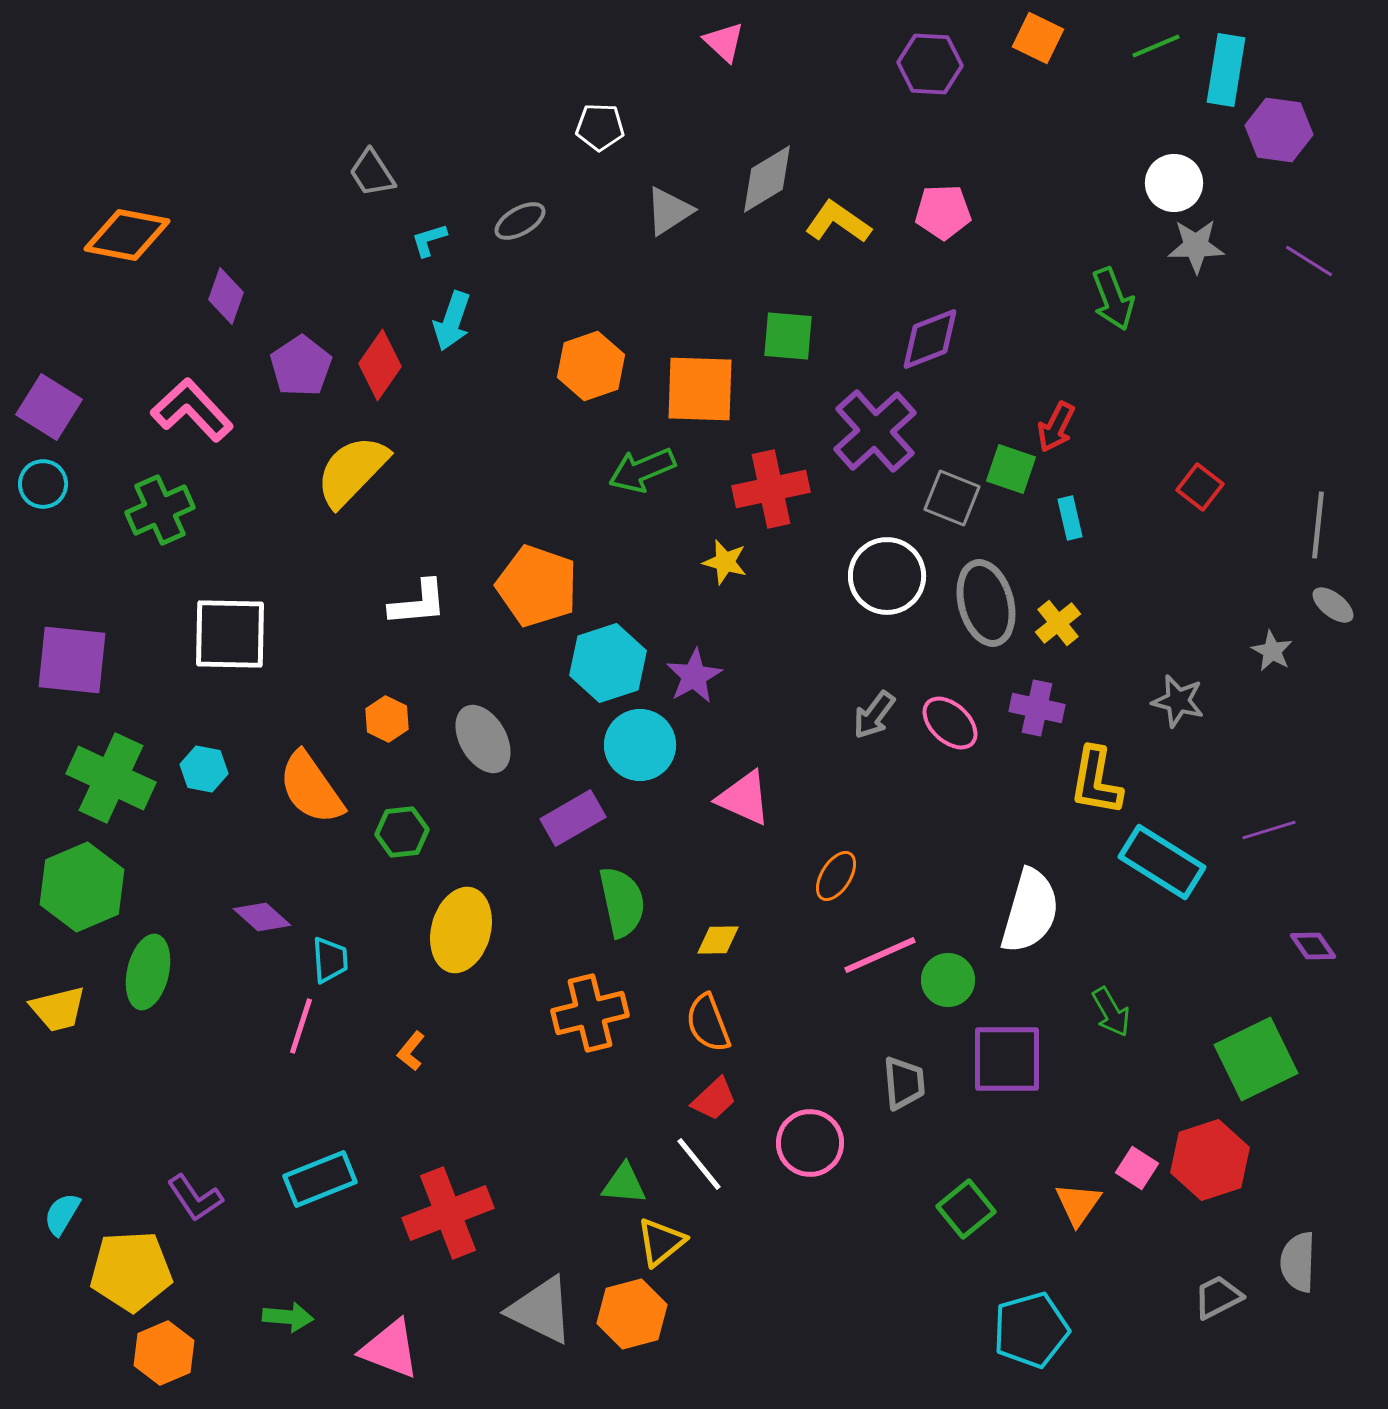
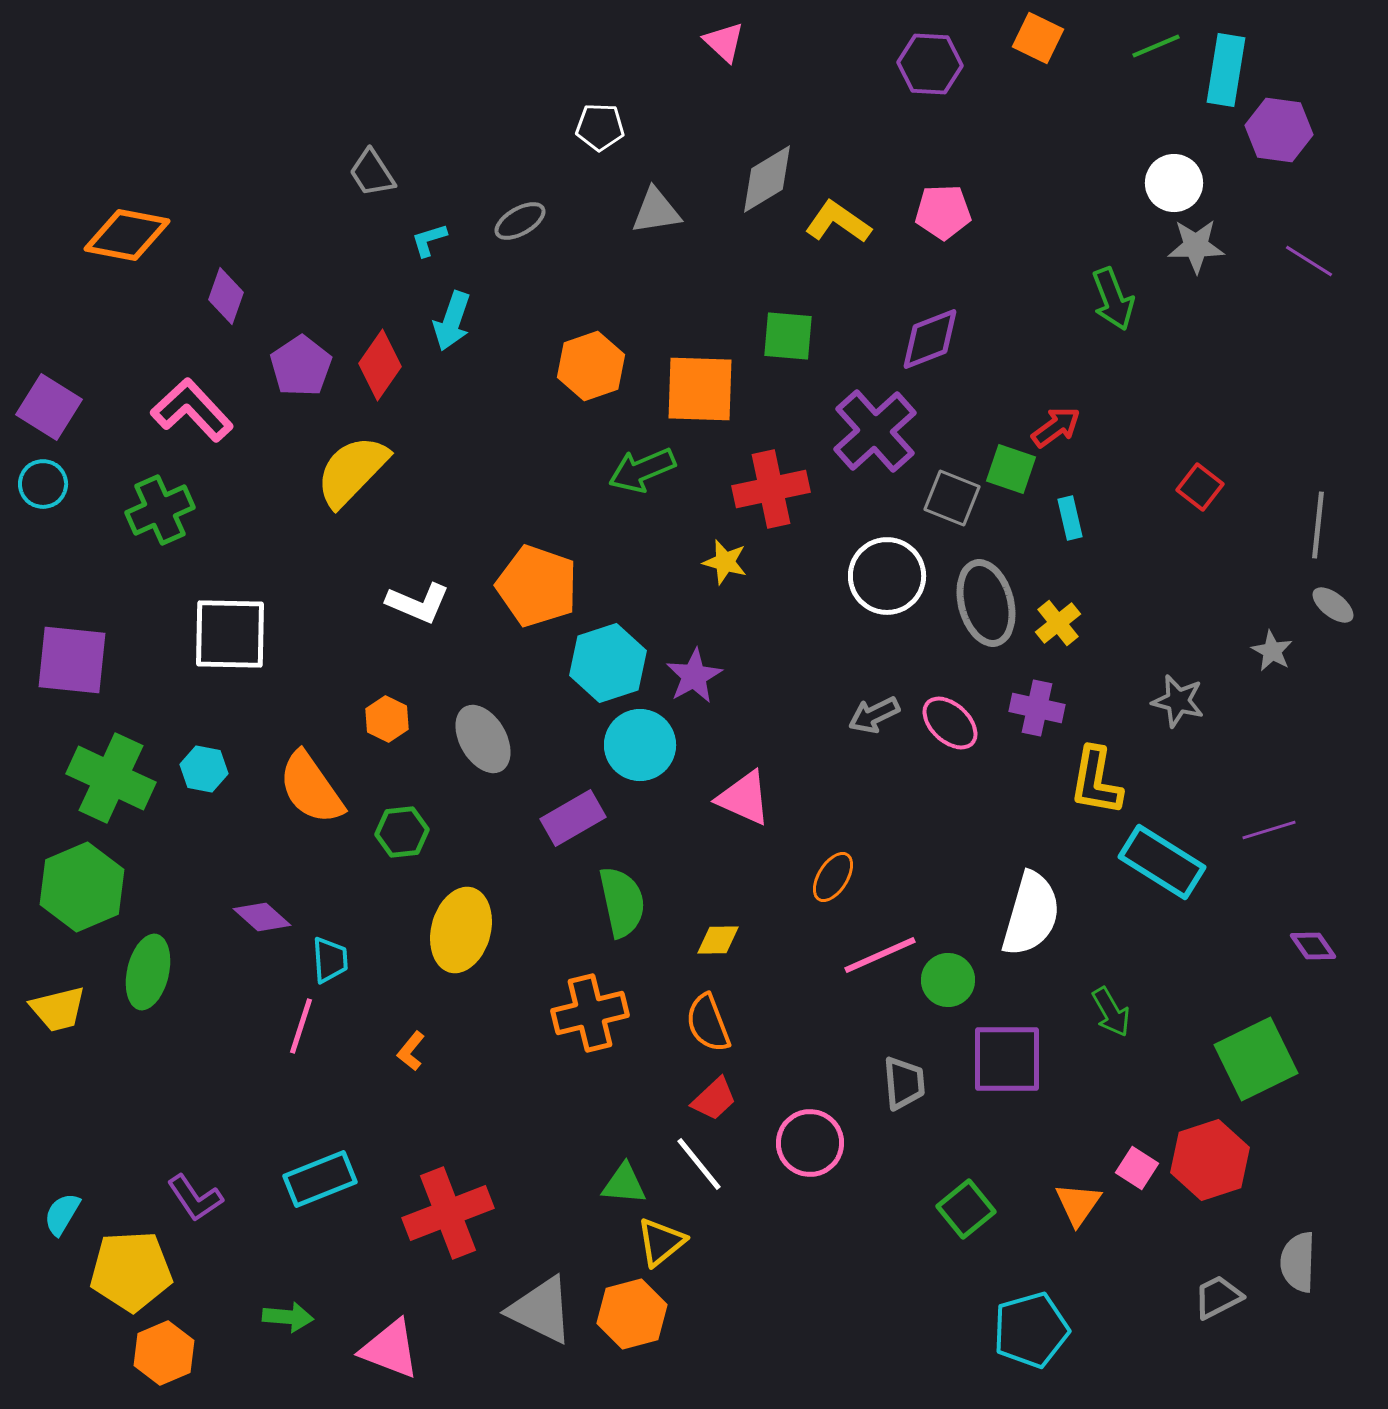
gray triangle at (669, 211): moved 13 px left; rotated 24 degrees clockwise
red arrow at (1056, 427): rotated 153 degrees counterclockwise
white L-shape at (418, 603): rotated 28 degrees clockwise
gray arrow at (874, 715): rotated 27 degrees clockwise
orange ellipse at (836, 876): moved 3 px left, 1 px down
white semicircle at (1030, 911): moved 1 px right, 3 px down
